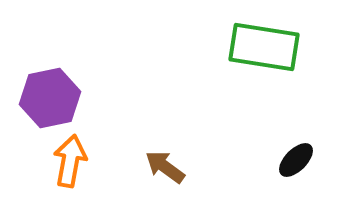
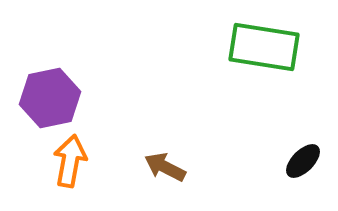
black ellipse: moved 7 px right, 1 px down
brown arrow: rotated 9 degrees counterclockwise
